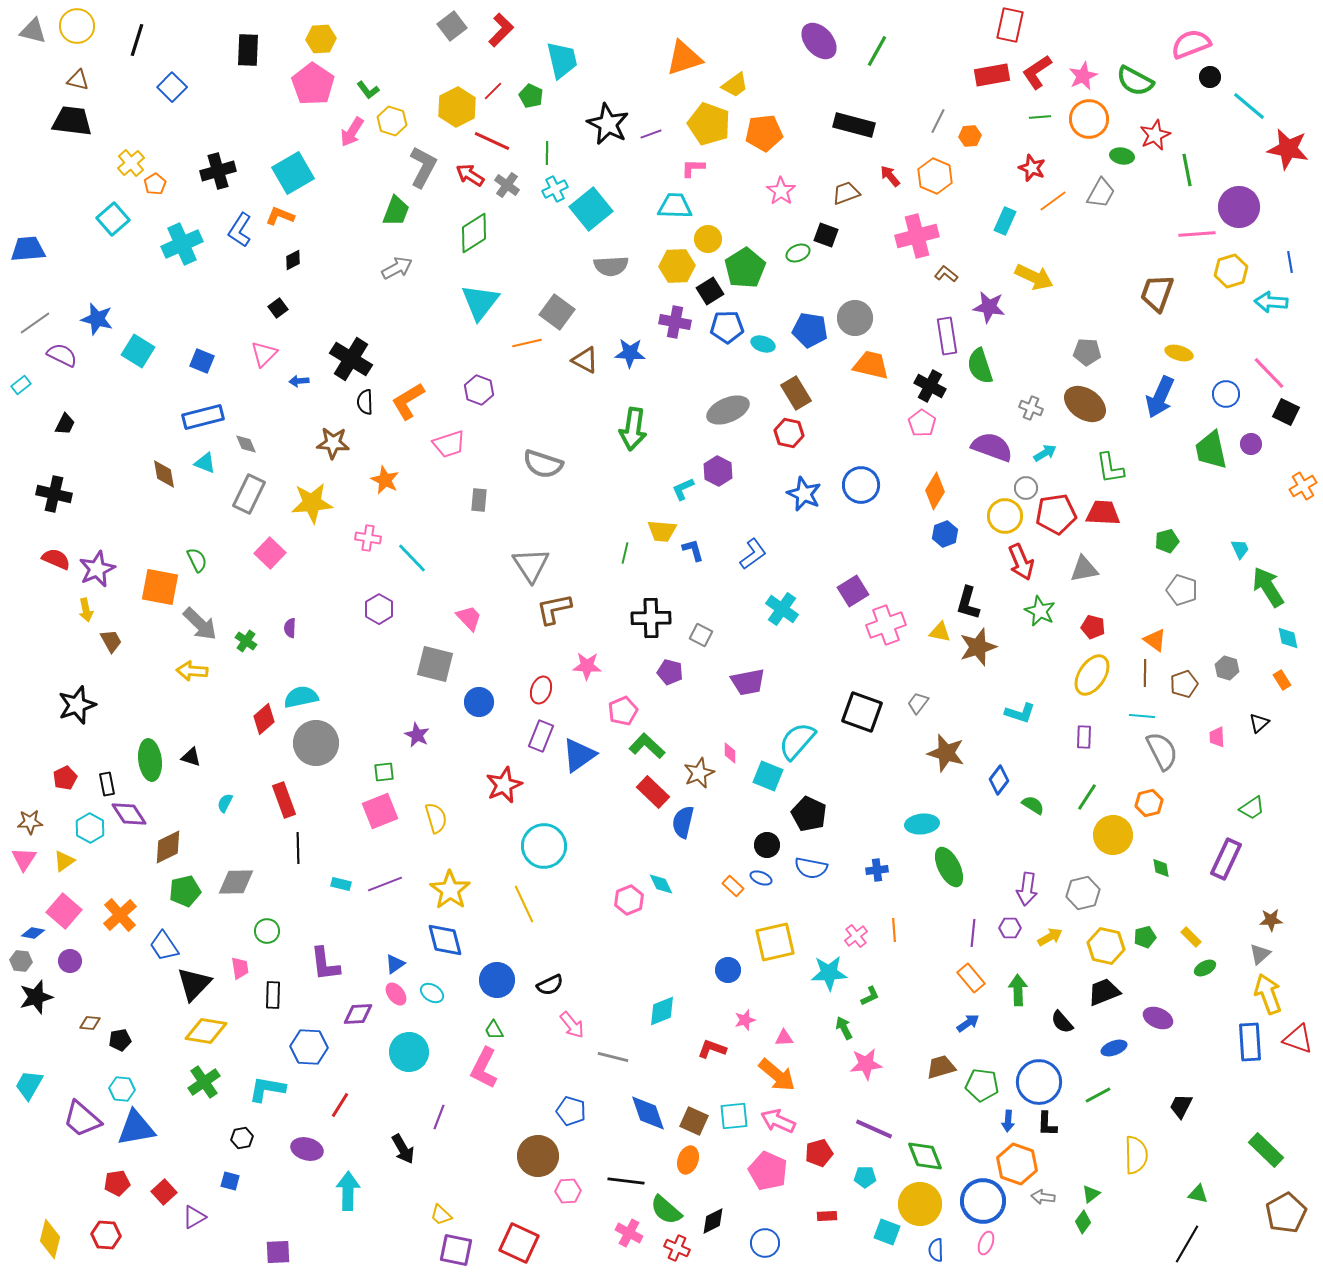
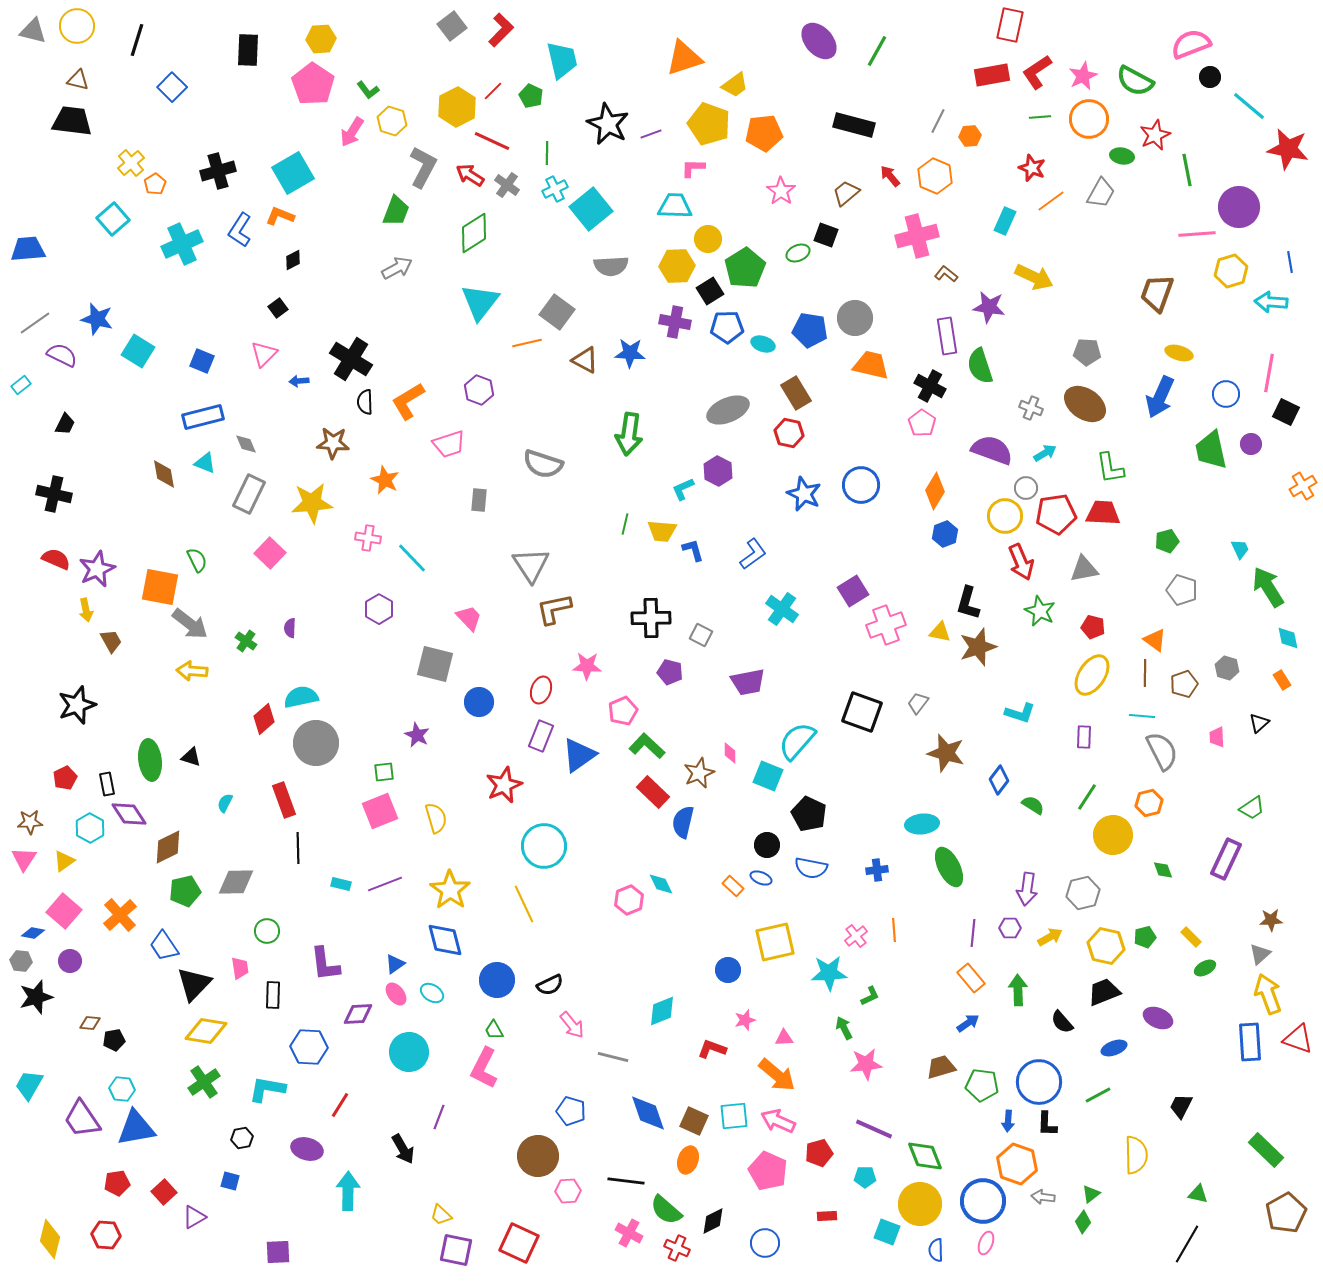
brown trapezoid at (846, 193): rotated 20 degrees counterclockwise
orange line at (1053, 201): moved 2 px left
pink line at (1269, 373): rotated 54 degrees clockwise
green arrow at (633, 429): moved 4 px left, 5 px down
purple semicircle at (992, 447): moved 3 px down
green line at (625, 553): moved 29 px up
gray arrow at (200, 624): moved 10 px left; rotated 6 degrees counterclockwise
green diamond at (1161, 868): moved 2 px right, 2 px down; rotated 10 degrees counterclockwise
black pentagon at (120, 1040): moved 6 px left
purple trapezoid at (82, 1119): rotated 15 degrees clockwise
